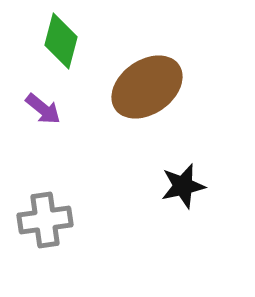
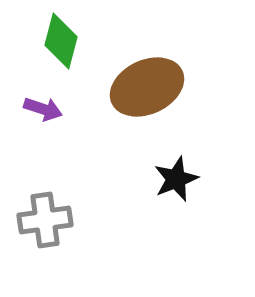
brown ellipse: rotated 10 degrees clockwise
purple arrow: rotated 21 degrees counterclockwise
black star: moved 7 px left, 7 px up; rotated 9 degrees counterclockwise
